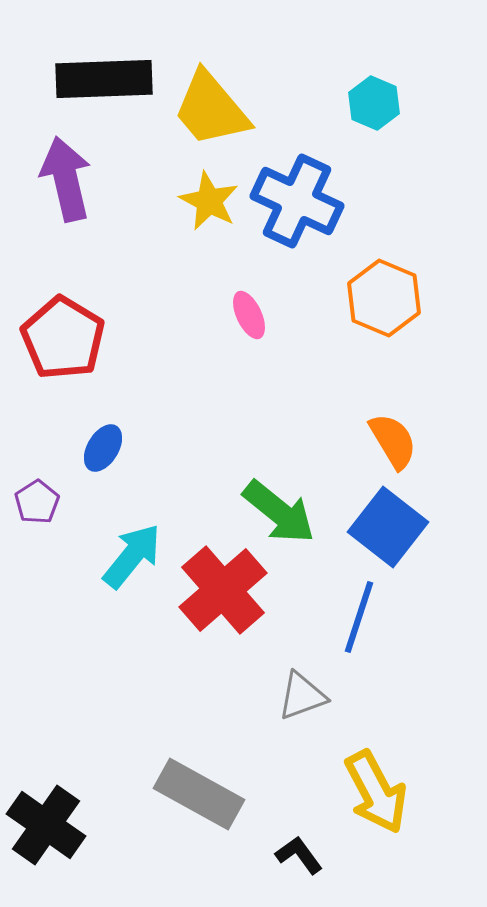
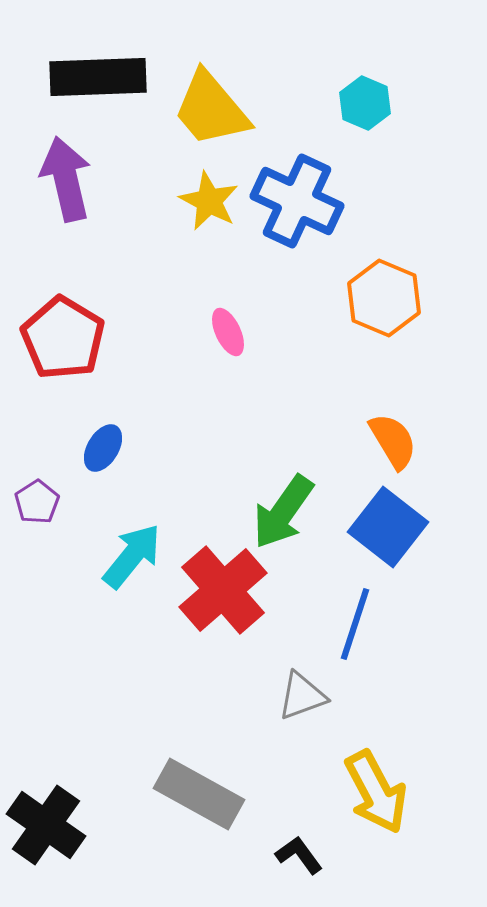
black rectangle: moved 6 px left, 2 px up
cyan hexagon: moved 9 px left
pink ellipse: moved 21 px left, 17 px down
green arrow: moved 4 px right; rotated 86 degrees clockwise
blue line: moved 4 px left, 7 px down
